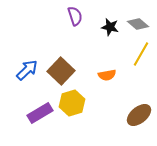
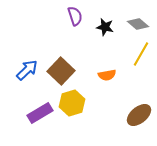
black star: moved 5 px left
